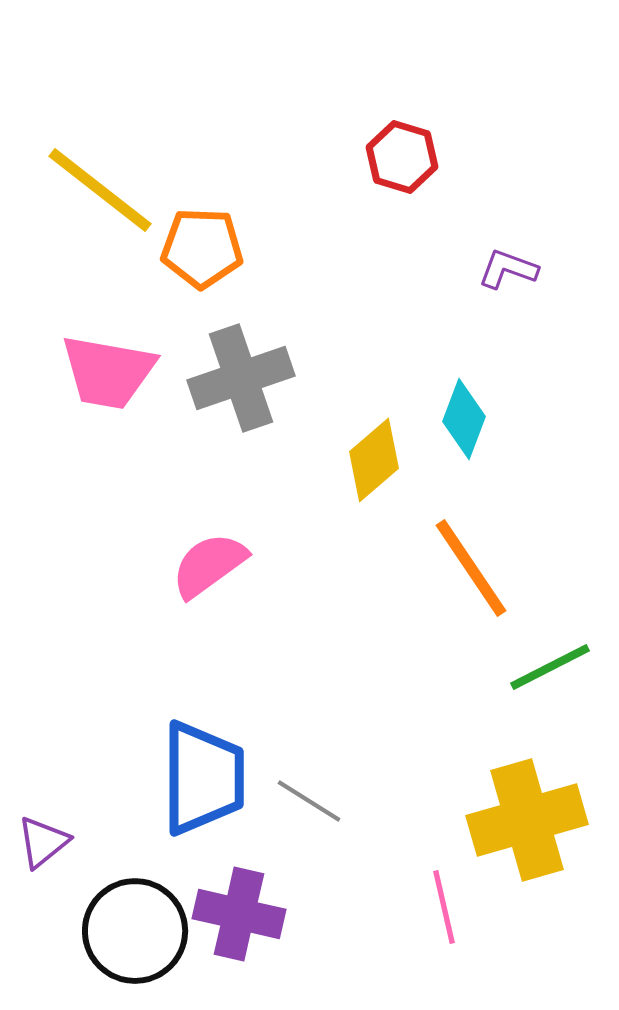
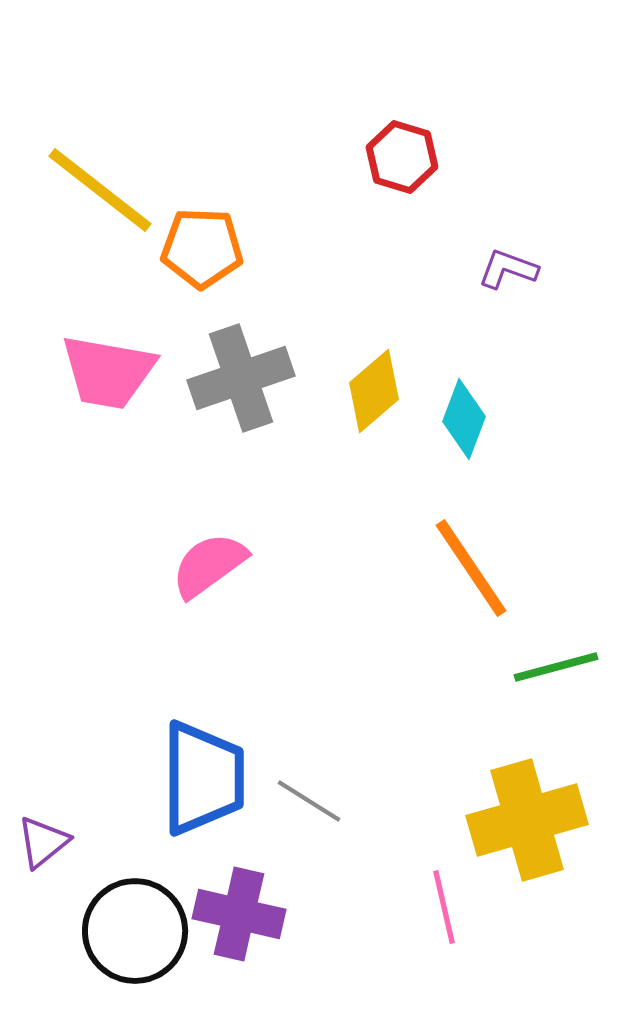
yellow diamond: moved 69 px up
green line: moved 6 px right; rotated 12 degrees clockwise
